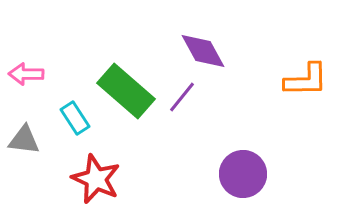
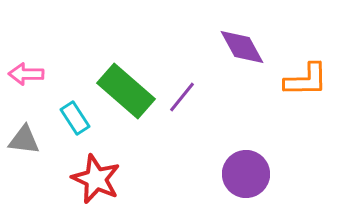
purple diamond: moved 39 px right, 4 px up
purple circle: moved 3 px right
